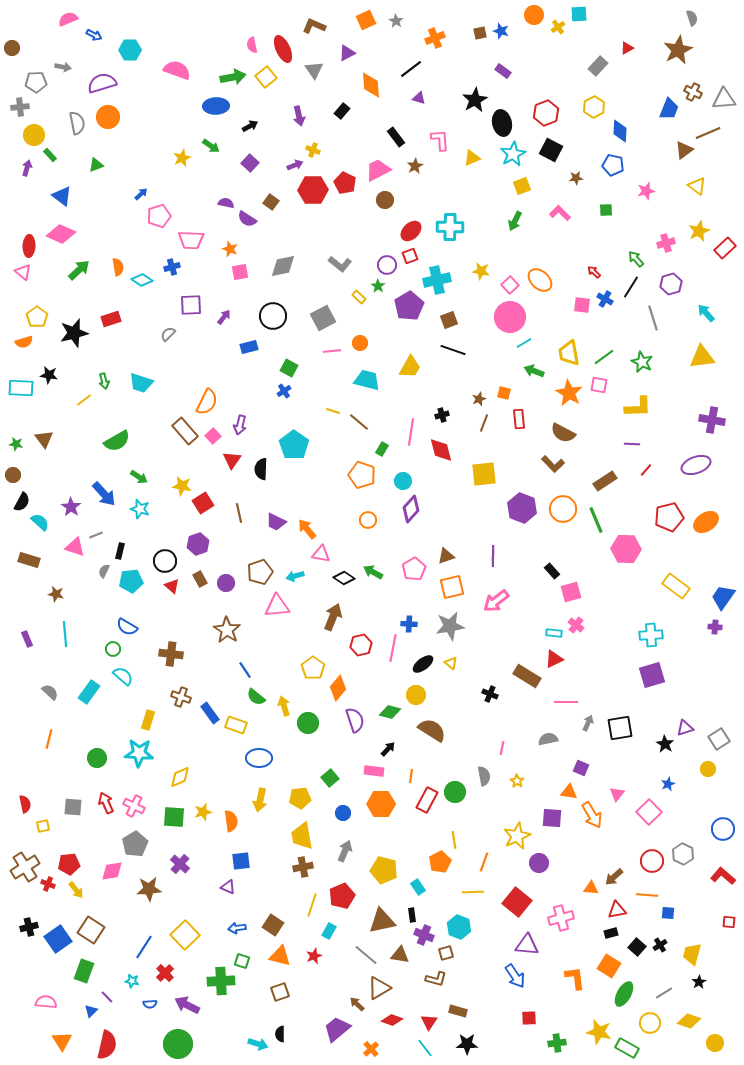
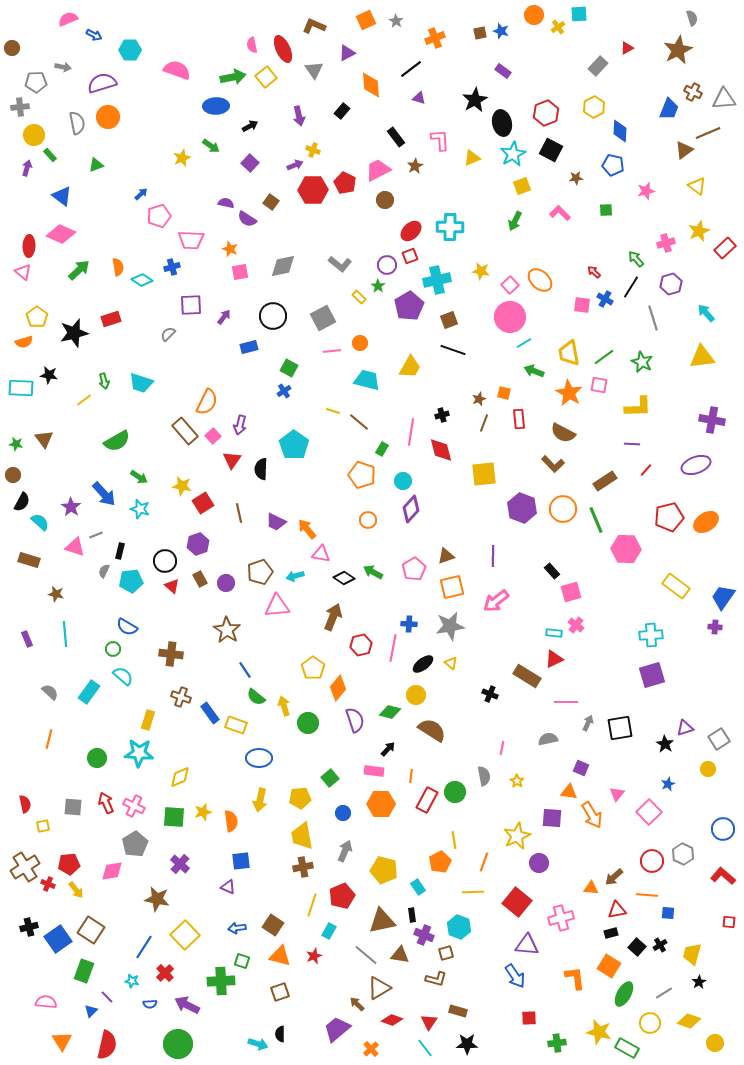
brown star at (149, 889): moved 8 px right, 10 px down; rotated 15 degrees clockwise
